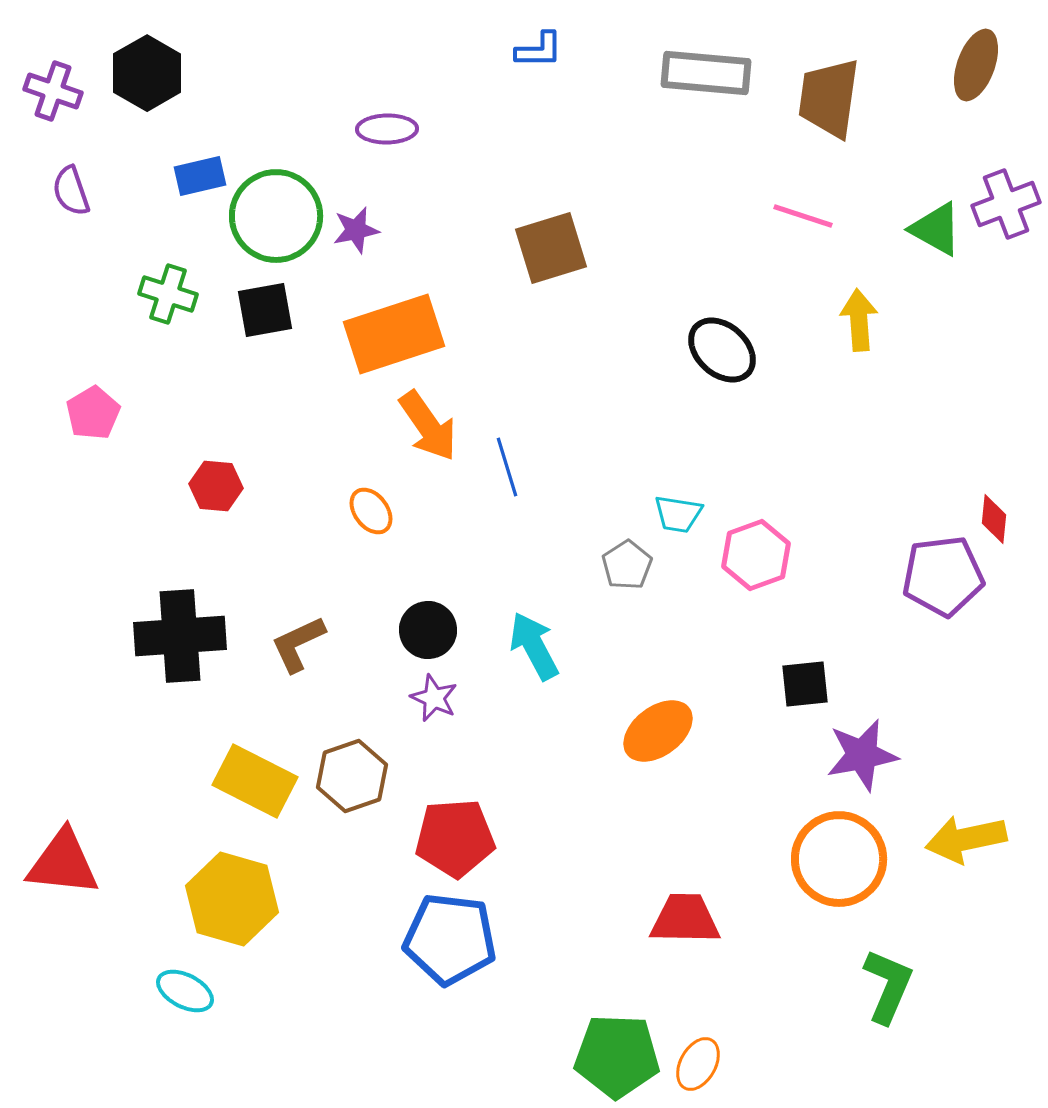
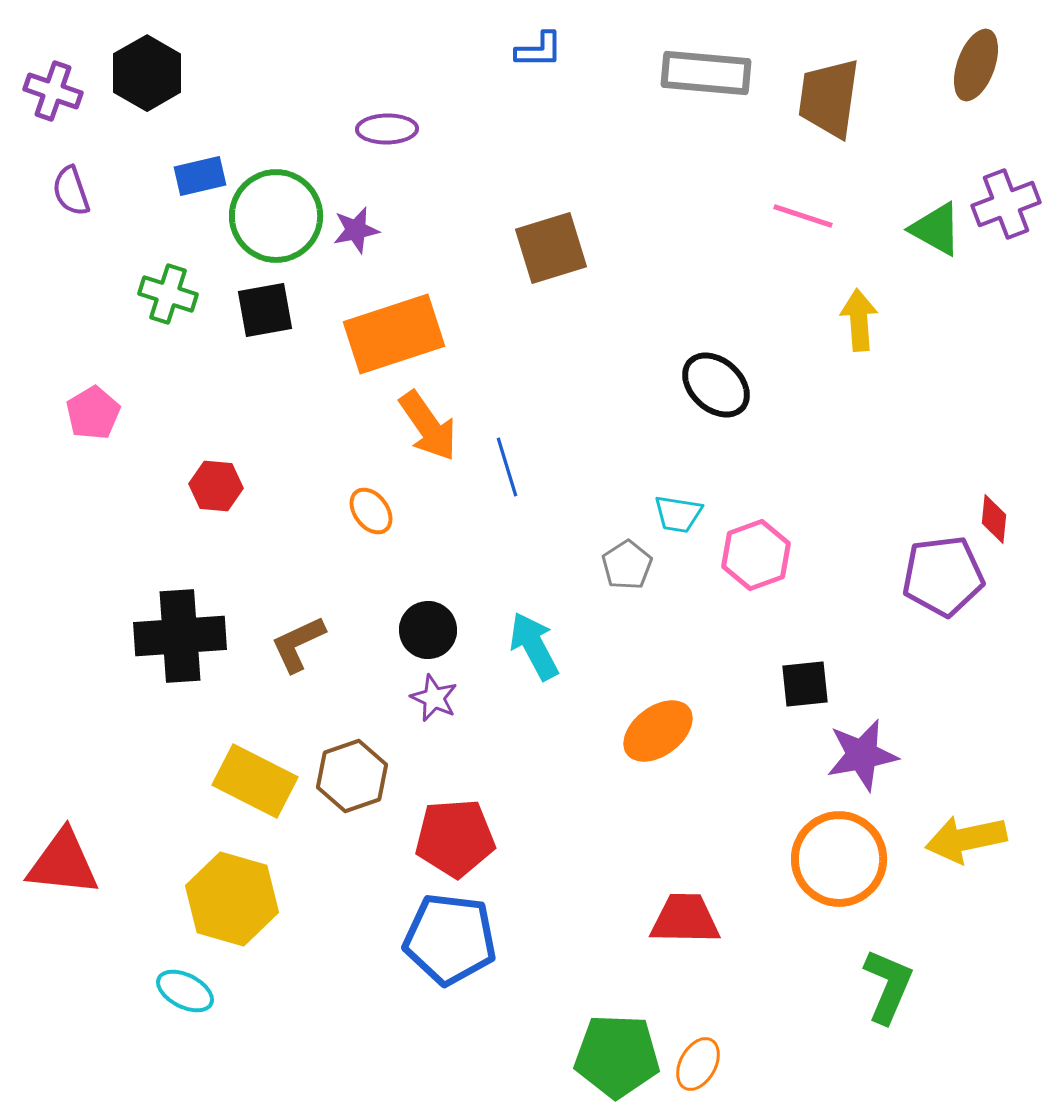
black ellipse at (722, 350): moved 6 px left, 35 px down
